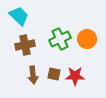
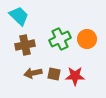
brown arrow: moved 2 px up; rotated 84 degrees clockwise
